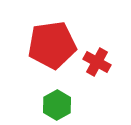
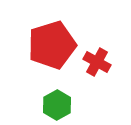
red pentagon: rotated 9 degrees counterclockwise
